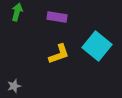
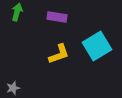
cyan square: rotated 20 degrees clockwise
gray star: moved 1 px left, 2 px down
